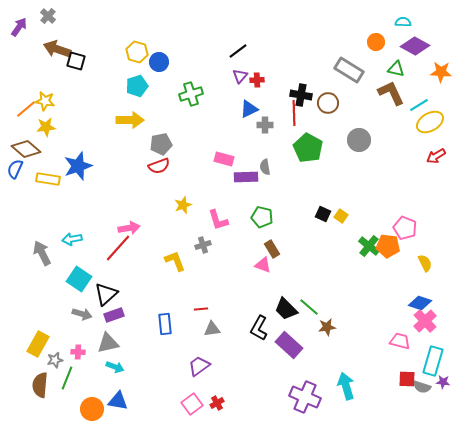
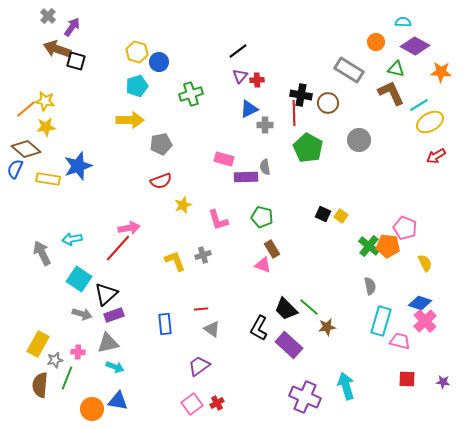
purple arrow at (19, 27): moved 53 px right
red semicircle at (159, 166): moved 2 px right, 15 px down
gray cross at (203, 245): moved 10 px down
gray triangle at (212, 329): rotated 42 degrees clockwise
cyan rectangle at (433, 361): moved 52 px left, 40 px up
gray semicircle at (422, 387): moved 52 px left, 101 px up; rotated 120 degrees counterclockwise
